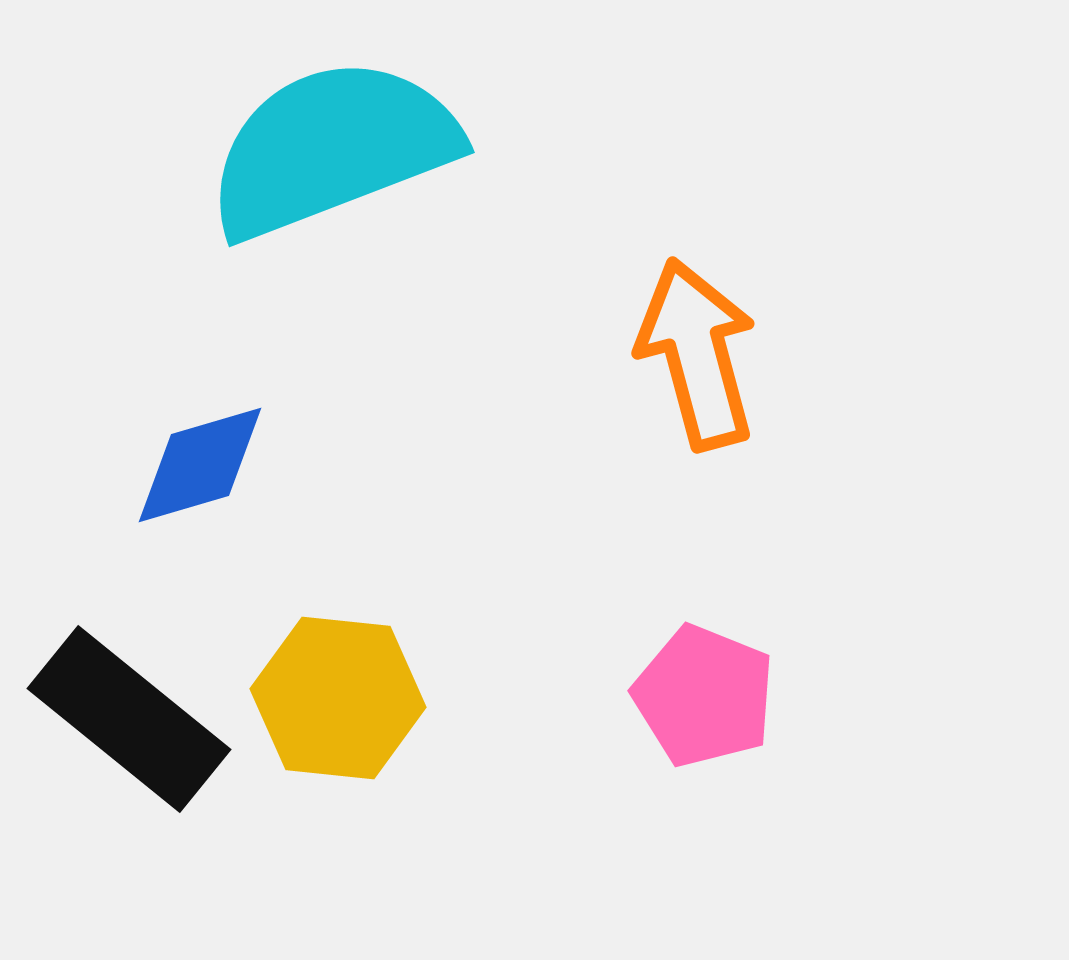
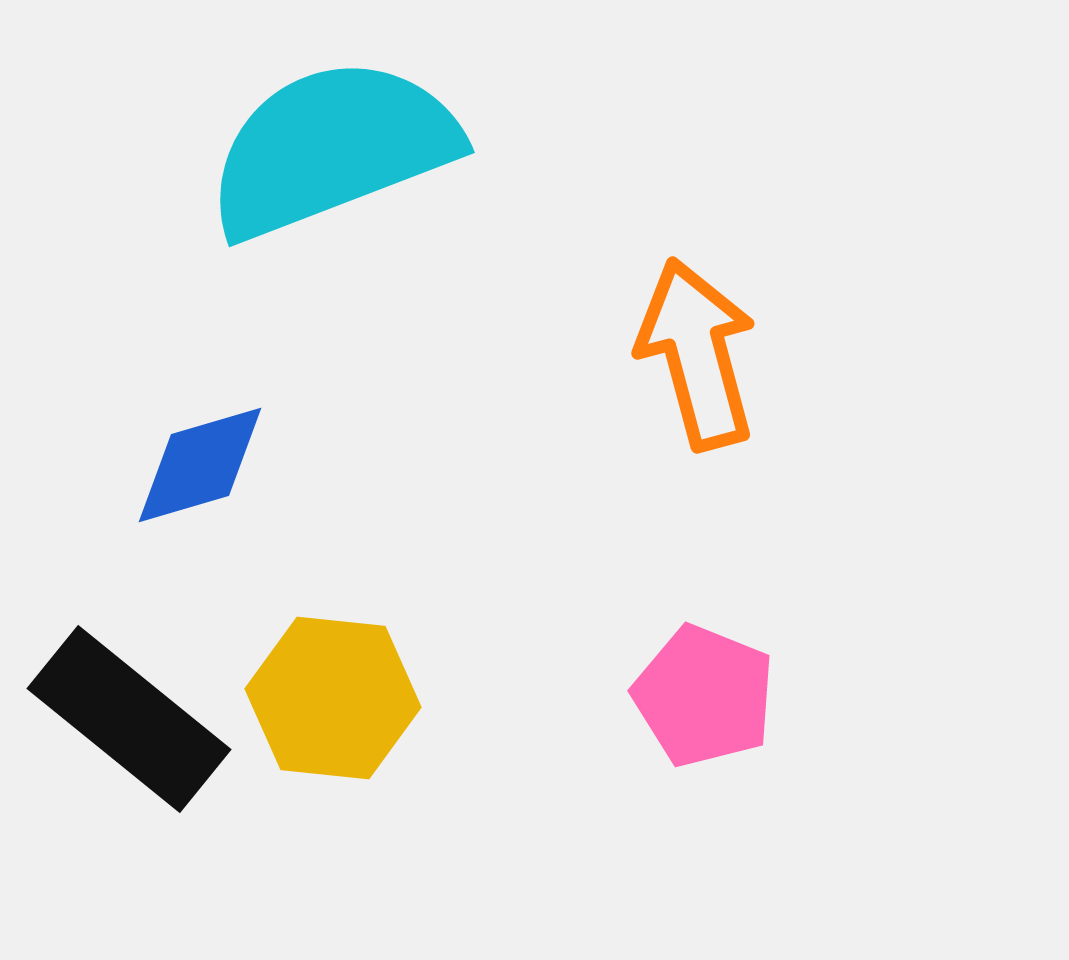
yellow hexagon: moved 5 px left
